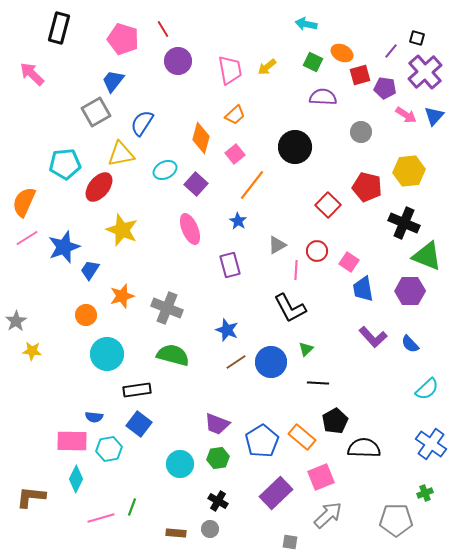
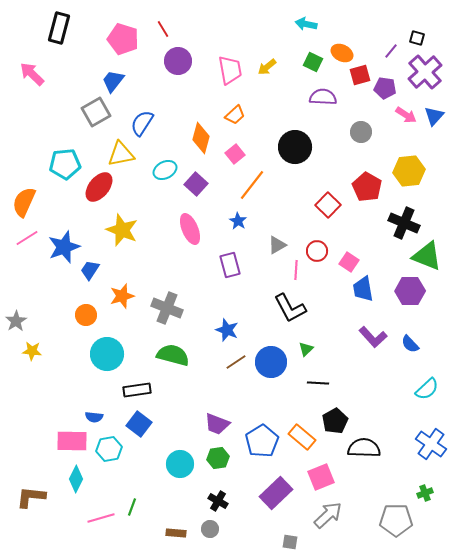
red pentagon at (367, 187): rotated 16 degrees clockwise
